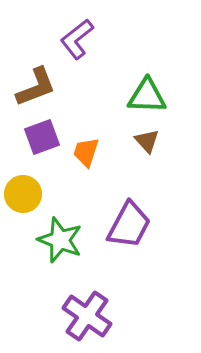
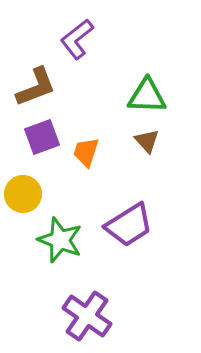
purple trapezoid: rotated 30 degrees clockwise
